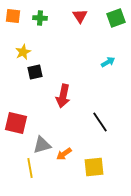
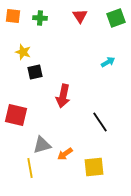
yellow star: rotated 28 degrees counterclockwise
red square: moved 8 px up
orange arrow: moved 1 px right
